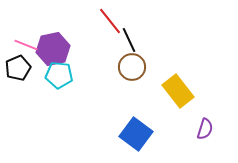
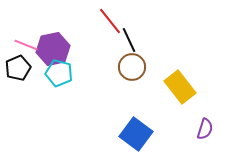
cyan pentagon: moved 2 px up; rotated 8 degrees clockwise
yellow rectangle: moved 2 px right, 4 px up
